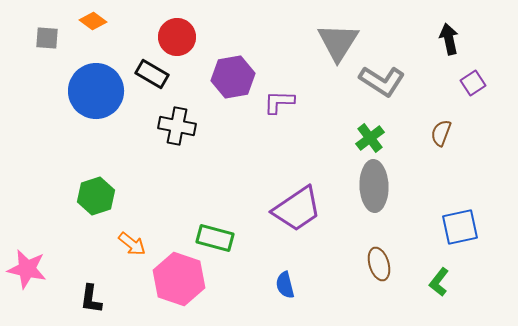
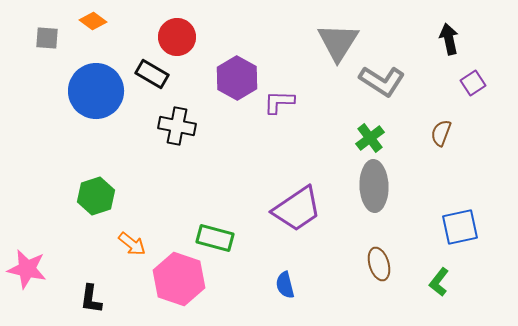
purple hexagon: moved 4 px right, 1 px down; rotated 21 degrees counterclockwise
